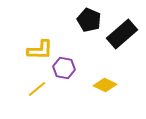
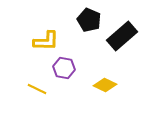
black rectangle: moved 2 px down
yellow L-shape: moved 6 px right, 9 px up
yellow line: rotated 66 degrees clockwise
